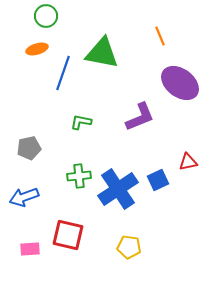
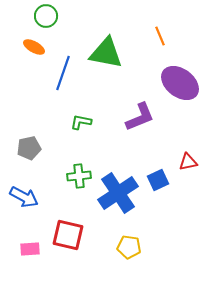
orange ellipse: moved 3 px left, 2 px up; rotated 45 degrees clockwise
green triangle: moved 4 px right
blue cross: moved 4 px down
blue arrow: rotated 132 degrees counterclockwise
